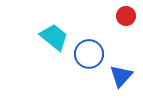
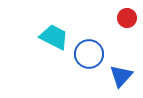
red circle: moved 1 px right, 2 px down
cyan trapezoid: rotated 12 degrees counterclockwise
